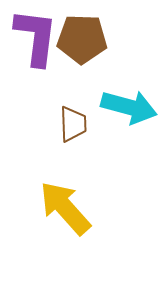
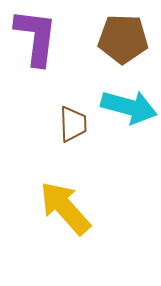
brown pentagon: moved 41 px right
